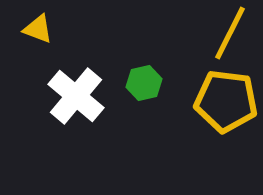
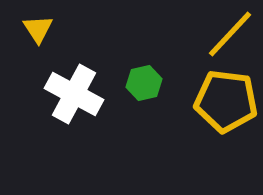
yellow triangle: rotated 36 degrees clockwise
yellow line: moved 1 px down; rotated 16 degrees clockwise
white cross: moved 2 px left, 2 px up; rotated 12 degrees counterclockwise
